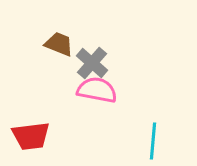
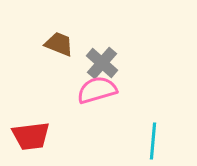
gray cross: moved 10 px right
pink semicircle: rotated 27 degrees counterclockwise
